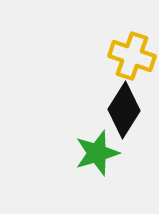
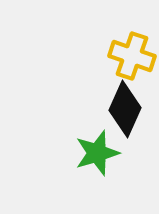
black diamond: moved 1 px right, 1 px up; rotated 8 degrees counterclockwise
